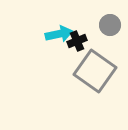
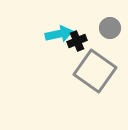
gray circle: moved 3 px down
